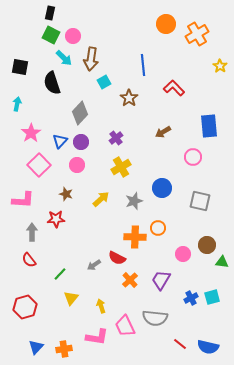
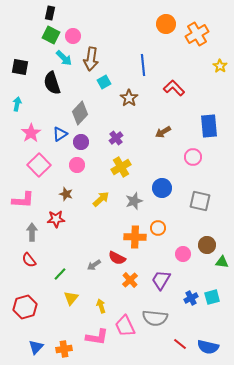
blue triangle at (60, 141): moved 7 px up; rotated 14 degrees clockwise
